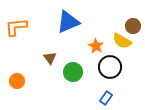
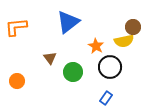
blue triangle: rotated 15 degrees counterclockwise
brown circle: moved 1 px down
yellow semicircle: moved 2 px right; rotated 42 degrees counterclockwise
